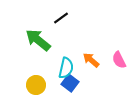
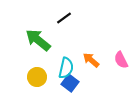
black line: moved 3 px right
pink semicircle: moved 2 px right
yellow circle: moved 1 px right, 8 px up
